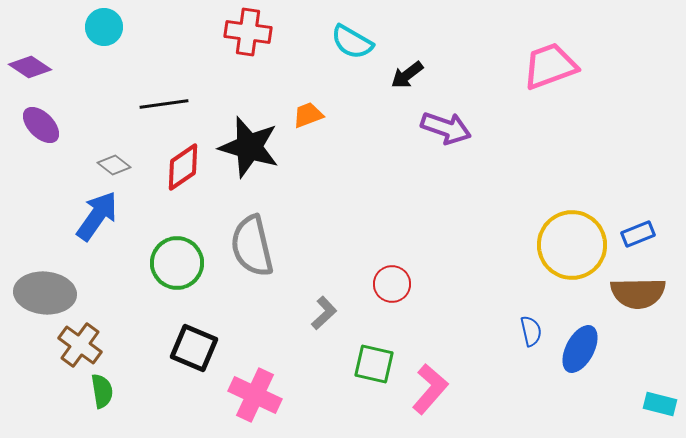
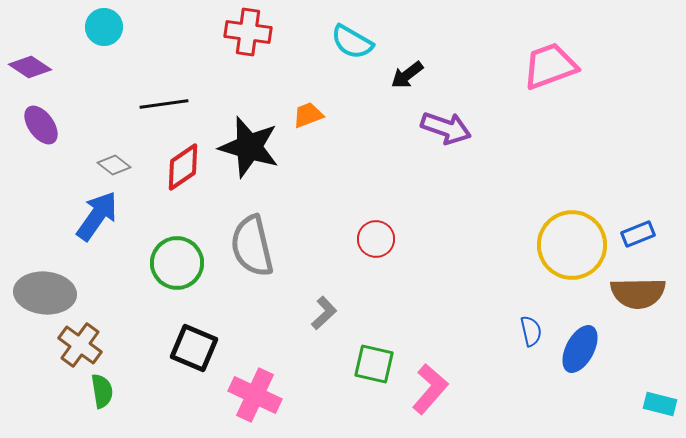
purple ellipse: rotated 9 degrees clockwise
red circle: moved 16 px left, 45 px up
